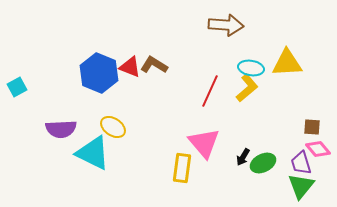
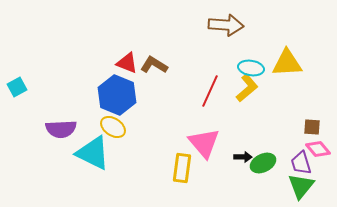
red triangle: moved 3 px left, 4 px up
blue hexagon: moved 18 px right, 22 px down
black arrow: rotated 120 degrees counterclockwise
